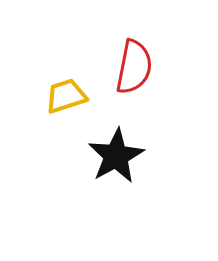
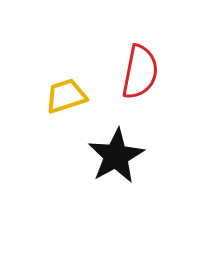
red semicircle: moved 6 px right, 5 px down
